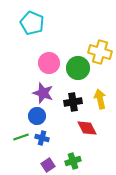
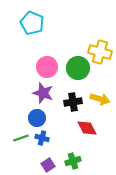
pink circle: moved 2 px left, 4 px down
yellow arrow: rotated 120 degrees clockwise
blue circle: moved 2 px down
green line: moved 1 px down
